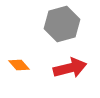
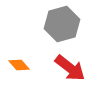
red arrow: rotated 52 degrees clockwise
